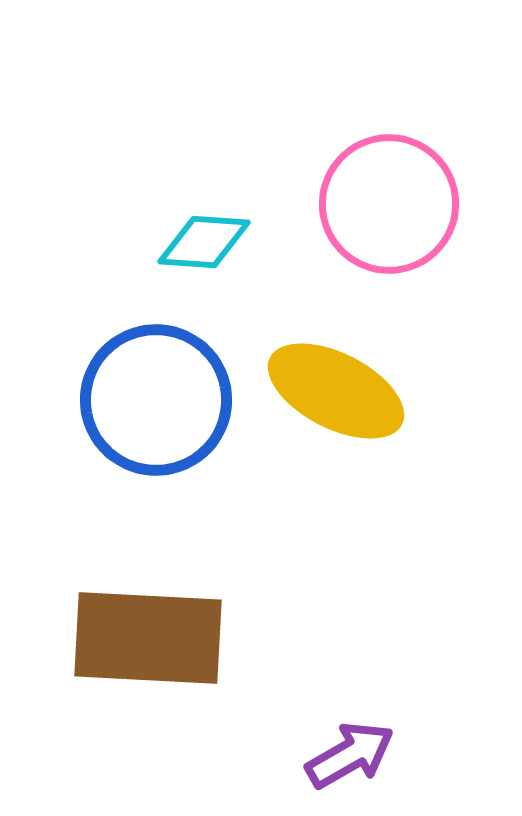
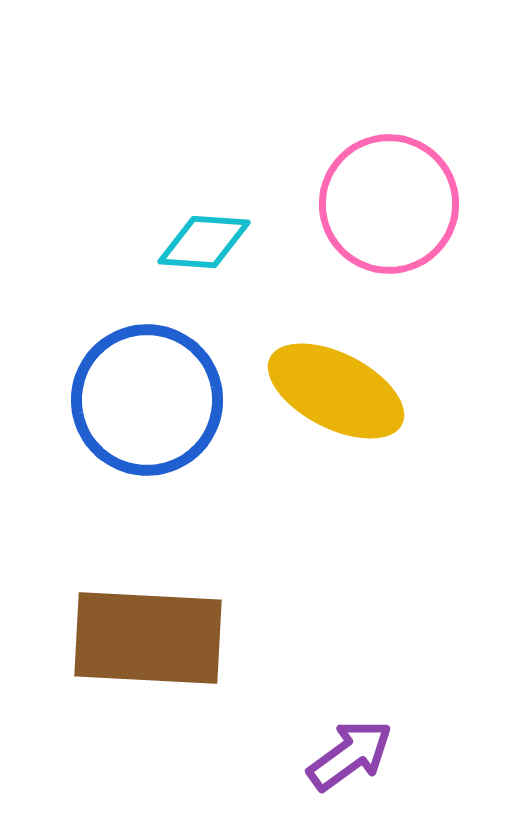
blue circle: moved 9 px left
purple arrow: rotated 6 degrees counterclockwise
